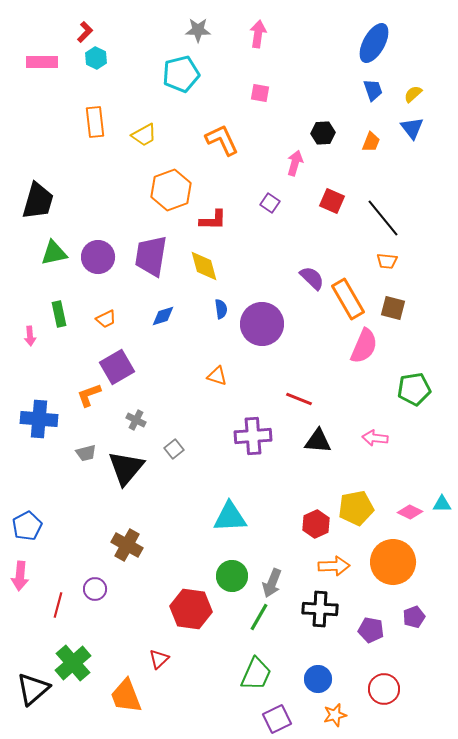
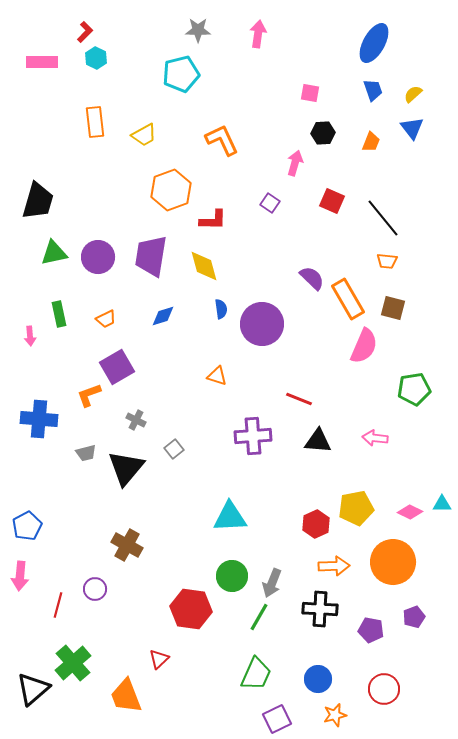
pink square at (260, 93): moved 50 px right
